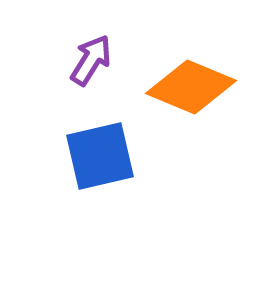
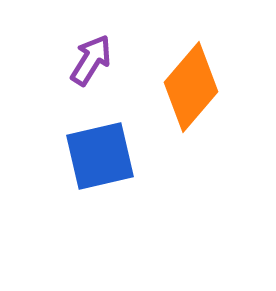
orange diamond: rotated 72 degrees counterclockwise
